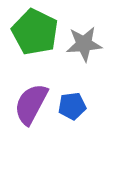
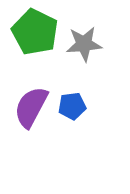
purple semicircle: moved 3 px down
